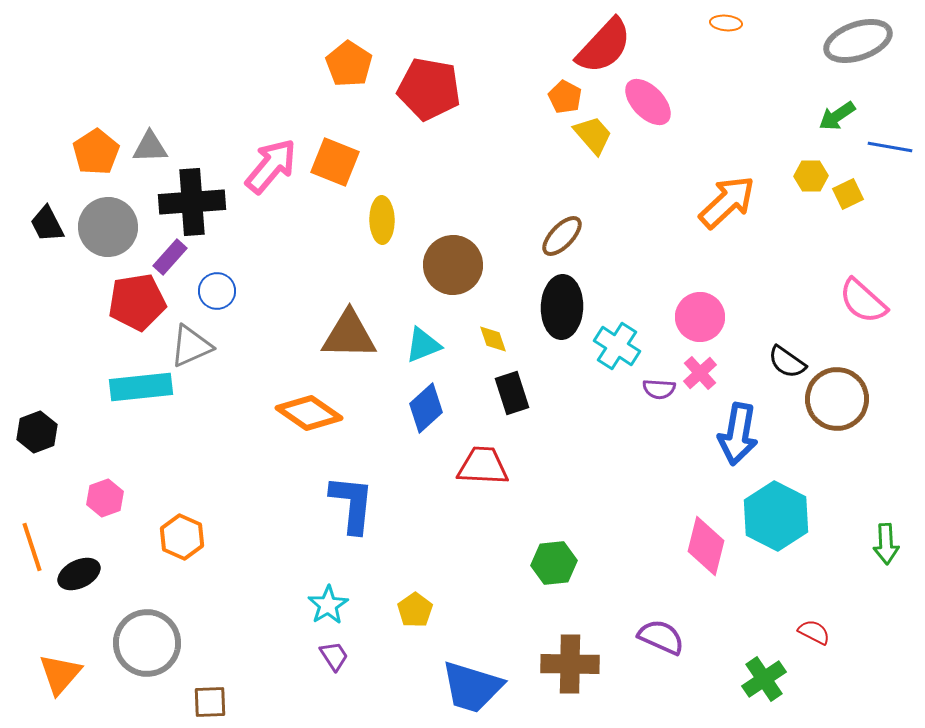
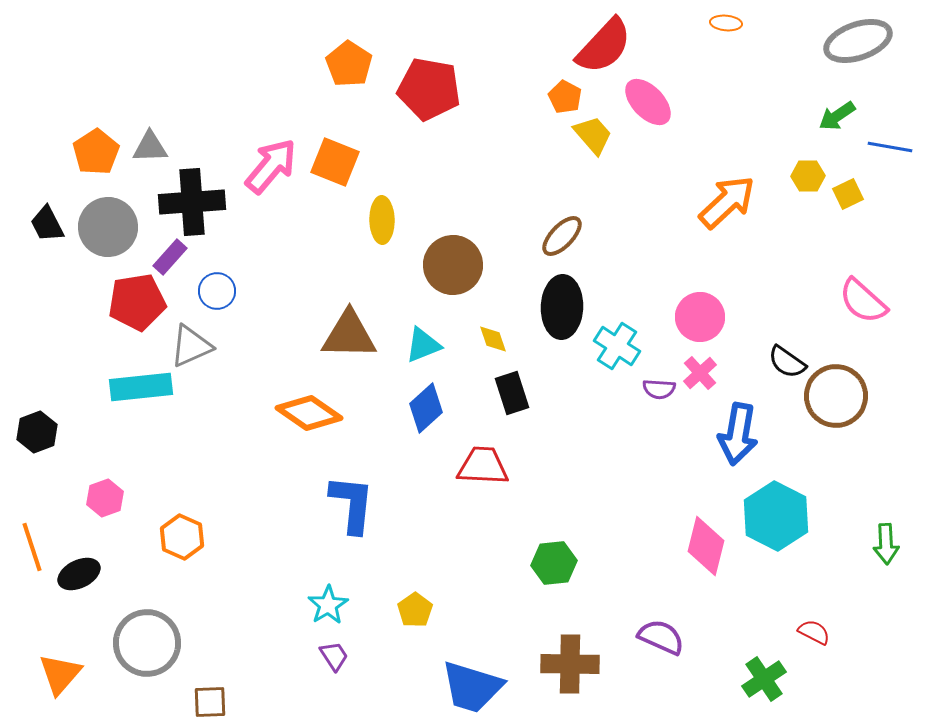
yellow hexagon at (811, 176): moved 3 px left
brown circle at (837, 399): moved 1 px left, 3 px up
